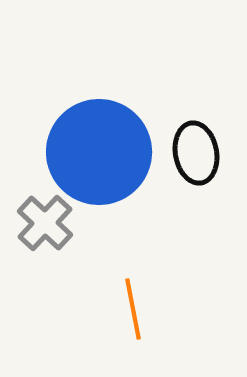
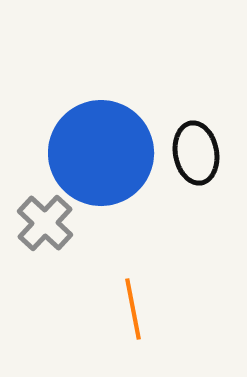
blue circle: moved 2 px right, 1 px down
